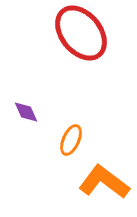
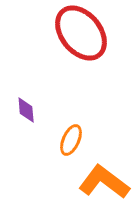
purple diamond: moved 2 px up; rotated 20 degrees clockwise
